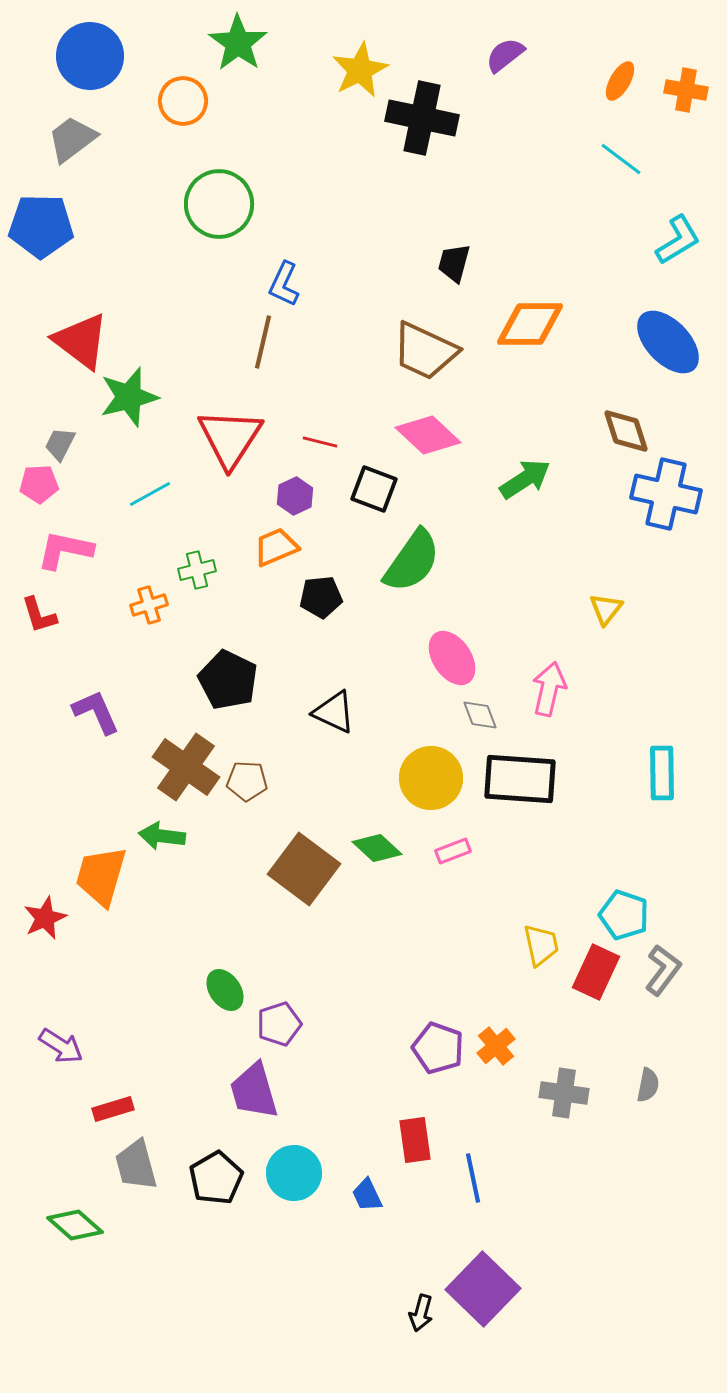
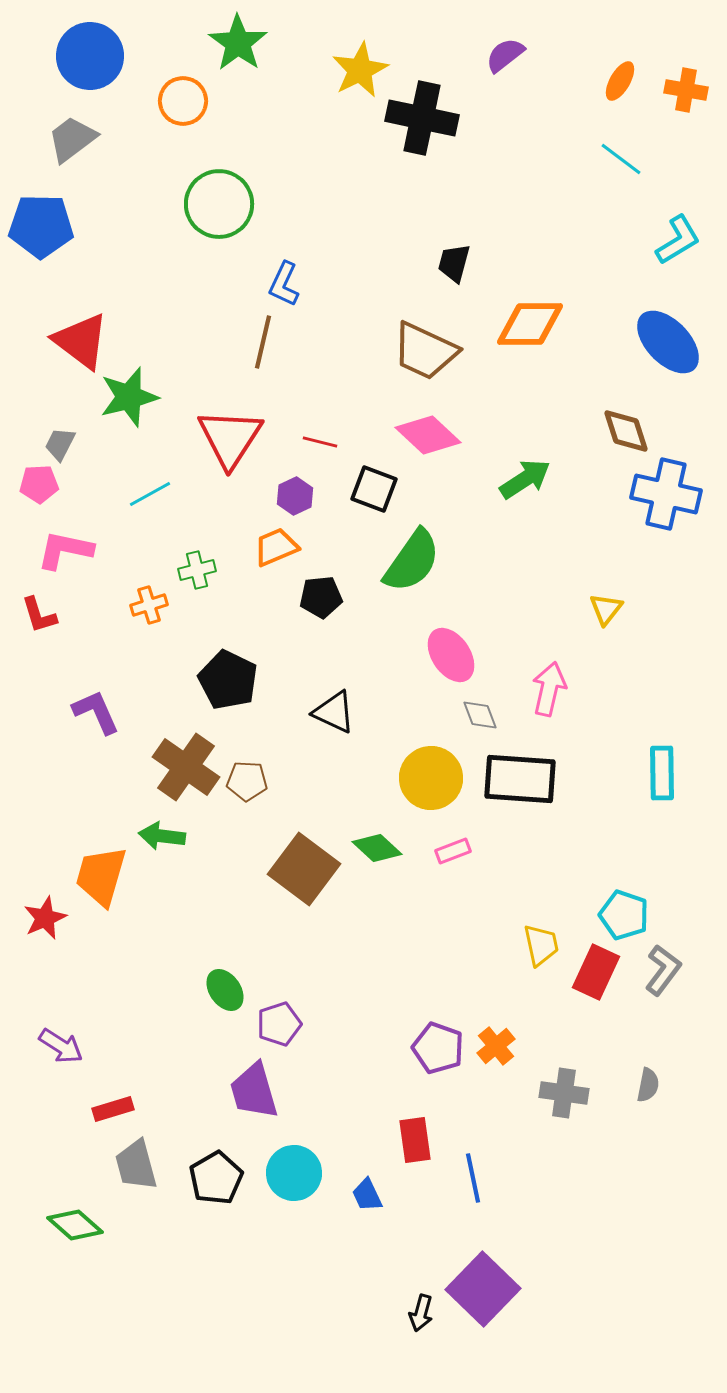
pink ellipse at (452, 658): moved 1 px left, 3 px up
